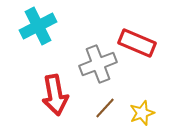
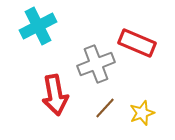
gray cross: moved 2 px left
